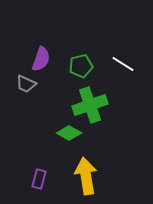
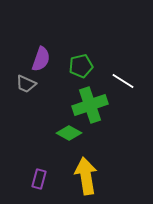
white line: moved 17 px down
